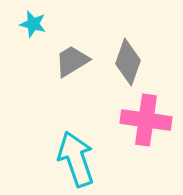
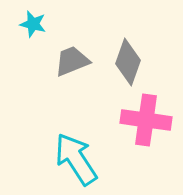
gray trapezoid: rotated 9 degrees clockwise
cyan arrow: rotated 14 degrees counterclockwise
